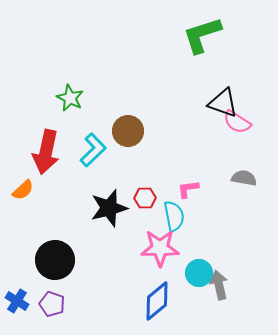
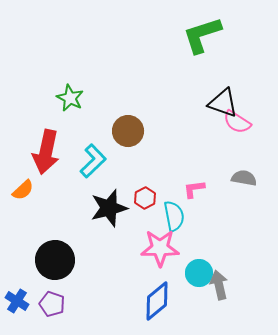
cyan L-shape: moved 11 px down
pink L-shape: moved 6 px right
red hexagon: rotated 25 degrees counterclockwise
